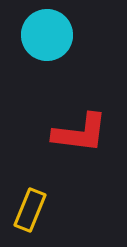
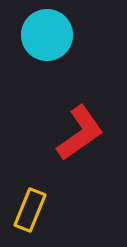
red L-shape: rotated 42 degrees counterclockwise
